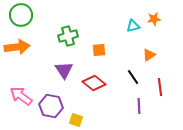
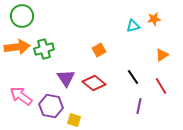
green circle: moved 1 px right, 1 px down
green cross: moved 24 px left, 13 px down
orange square: rotated 24 degrees counterclockwise
orange triangle: moved 13 px right
purple triangle: moved 2 px right, 8 px down
red line: moved 1 px right, 1 px up; rotated 24 degrees counterclockwise
purple line: rotated 14 degrees clockwise
yellow square: moved 2 px left
